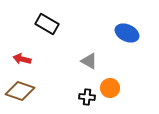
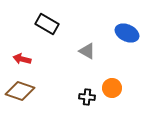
gray triangle: moved 2 px left, 10 px up
orange circle: moved 2 px right
